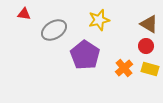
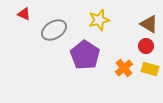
red triangle: rotated 16 degrees clockwise
